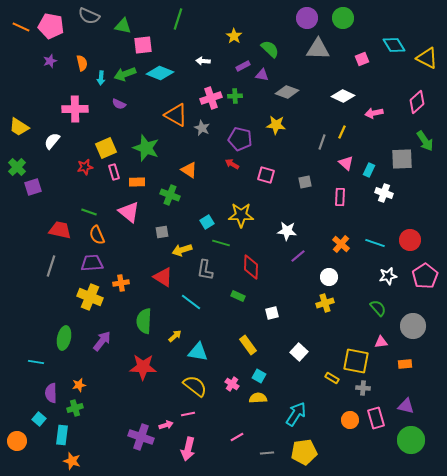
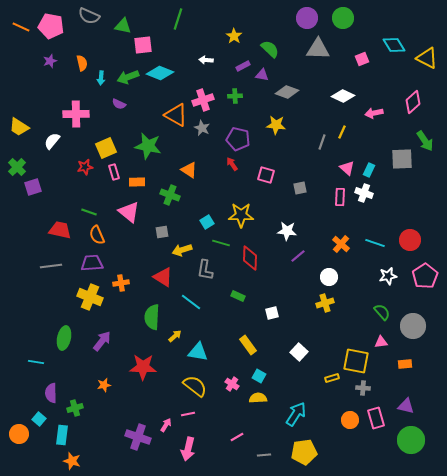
white arrow at (203, 61): moved 3 px right, 1 px up
green arrow at (125, 74): moved 3 px right, 3 px down
pink cross at (211, 98): moved 8 px left, 2 px down
pink diamond at (417, 102): moved 4 px left
pink cross at (75, 109): moved 1 px right, 5 px down
purple pentagon at (240, 139): moved 2 px left
green star at (146, 148): moved 2 px right, 2 px up; rotated 8 degrees counterclockwise
pink triangle at (346, 163): moved 1 px right, 5 px down
red arrow at (232, 164): rotated 24 degrees clockwise
gray square at (305, 182): moved 5 px left, 6 px down
white cross at (384, 193): moved 20 px left
gray line at (51, 266): rotated 65 degrees clockwise
red diamond at (251, 267): moved 1 px left, 9 px up
green semicircle at (378, 308): moved 4 px right, 4 px down
green semicircle at (144, 321): moved 8 px right, 4 px up
yellow rectangle at (332, 378): rotated 48 degrees counterclockwise
orange star at (79, 385): moved 25 px right
pink arrow at (166, 425): rotated 40 degrees counterclockwise
purple cross at (141, 437): moved 3 px left
orange circle at (17, 441): moved 2 px right, 7 px up
gray line at (267, 453): moved 3 px left, 2 px down
